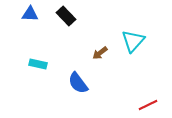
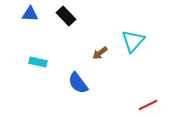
cyan rectangle: moved 2 px up
